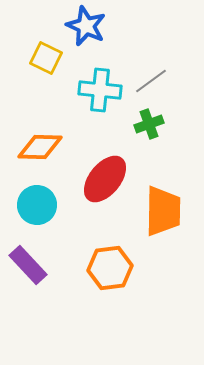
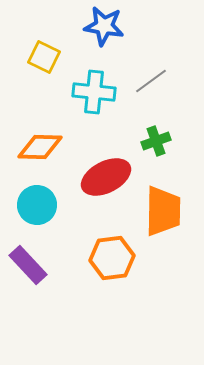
blue star: moved 18 px right; rotated 15 degrees counterclockwise
yellow square: moved 2 px left, 1 px up
cyan cross: moved 6 px left, 2 px down
green cross: moved 7 px right, 17 px down
red ellipse: moved 1 px right, 2 px up; rotated 24 degrees clockwise
orange hexagon: moved 2 px right, 10 px up
